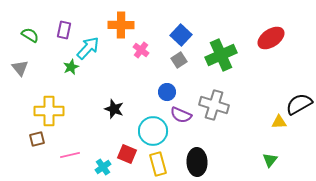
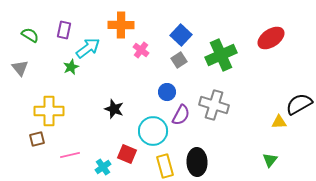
cyan arrow: rotated 10 degrees clockwise
purple semicircle: rotated 85 degrees counterclockwise
yellow rectangle: moved 7 px right, 2 px down
